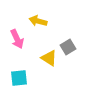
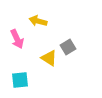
cyan square: moved 1 px right, 2 px down
